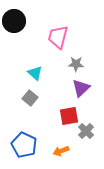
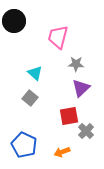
orange arrow: moved 1 px right, 1 px down
